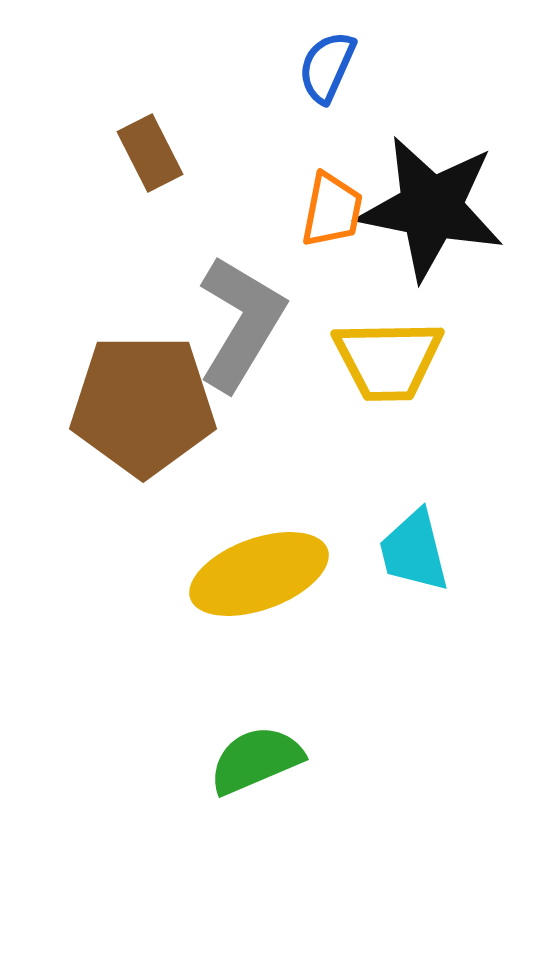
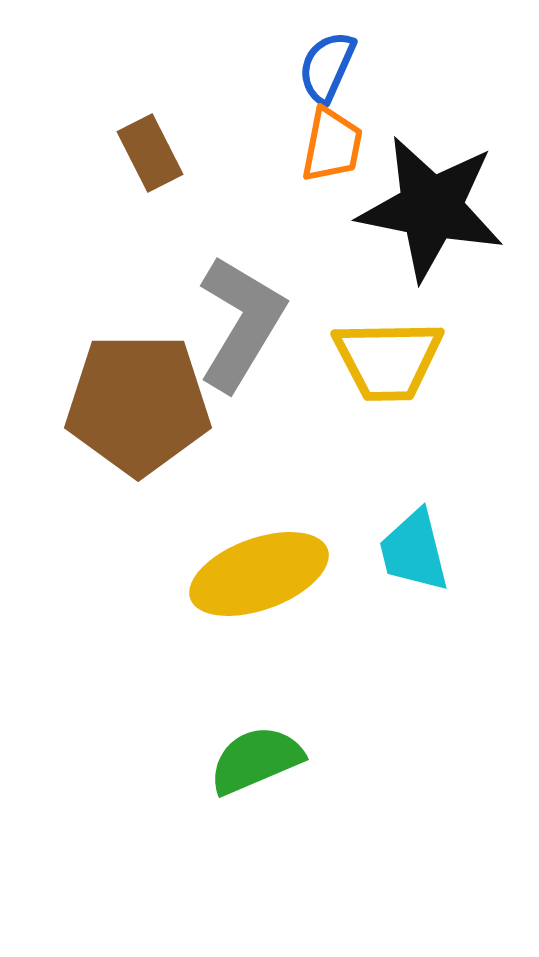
orange trapezoid: moved 65 px up
brown pentagon: moved 5 px left, 1 px up
